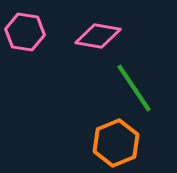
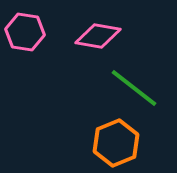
green line: rotated 18 degrees counterclockwise
